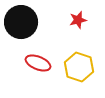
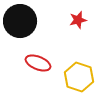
black circle: moved 1 px left, 1 px up
yellow hexagon: moved 10 px down
